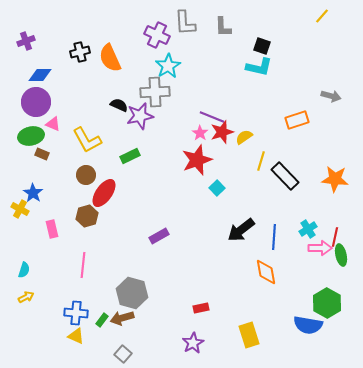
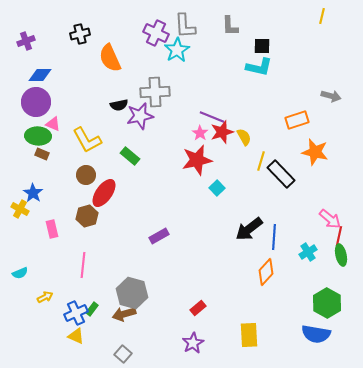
yellow line at (322, 16): rotated 28 degrees counterclockwise
gray L-shape at (185, 23): moved 3 px down
gray L-shape at (223, 27): moved 7 px right, 1 px up
purple cross at (157, 35): moved 1 px left, 2 px up
black square at (262, 46): rotated 18 degrees counterclockwise
black cross at (80, 52): moved 18 px up
cyan star at (168, 66): moved 9 px right, 16 px up
black semicircle at (119, 105): rotated 144 degrees clockwise
green ellipse at (31, 136): moved 7 px right; rotated 15 degrees clockwise
yellow semicircle at (244, 137): rotated 96 degrees clockwise
green rectangle at (130, 156): rotated 66 degrees clockwise
red star at (197, 160): rotated 8 degrees clockwise
black rectangle at (285, 176): moved 4 px left, 2 px up
orange star at (335, 179): moved 20 px left, 27 px up; rotated 8 degrees clockwise
cyan cross at (308, 229): moved 23 px down
black arrow at (241, 230): moved 8 px right, 1 px up
red line at (335, 237): moved 4 px right, 1 px up
pink arrow at (320, 248): moved 10 px right, 29 px up; rotated 40 degrees clockwise
cyan semicircle at (24, 270): moved 4 px left, 3 px down; rotated 49 degrees clockwise
orange diamond at (266, 272): rotated 52 degrees clockwise
yellow arrow at (26, 297): moved 19 px right
red rectangle at (201, 308): moved 3 px left; rotated 28 degrees counterclockwise
blue cross at (76, 313): rotated 30 degrees counterclockwise
brown arrow at (122, 318): moved 2 px right, 4 px up
green rectangle at (102, 320): moved 10 px left, 11 px up
blue semicircle at (308, 325): moved 8 px right, 9 px down
yellow rectangle at (249, 335): rotated 15 degrees clockwise
